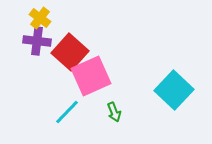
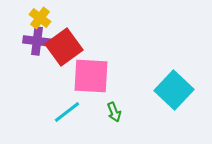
red square: moved 6 px left, 5 px up; rotated 12 degrees clockwise
pink square: rotated 27 degrees clockwise
cyan line: rotated 8 degrees clockwise
